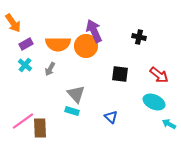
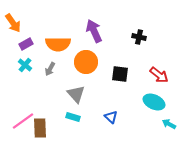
orange circle: moved 16 px down
cyan rectangle: moved 1 px right, 6 px down
